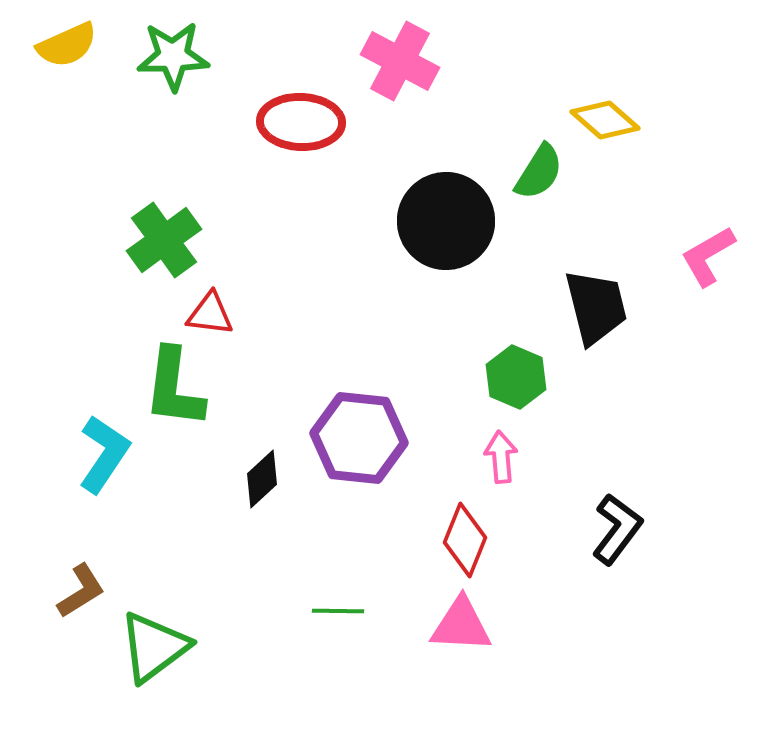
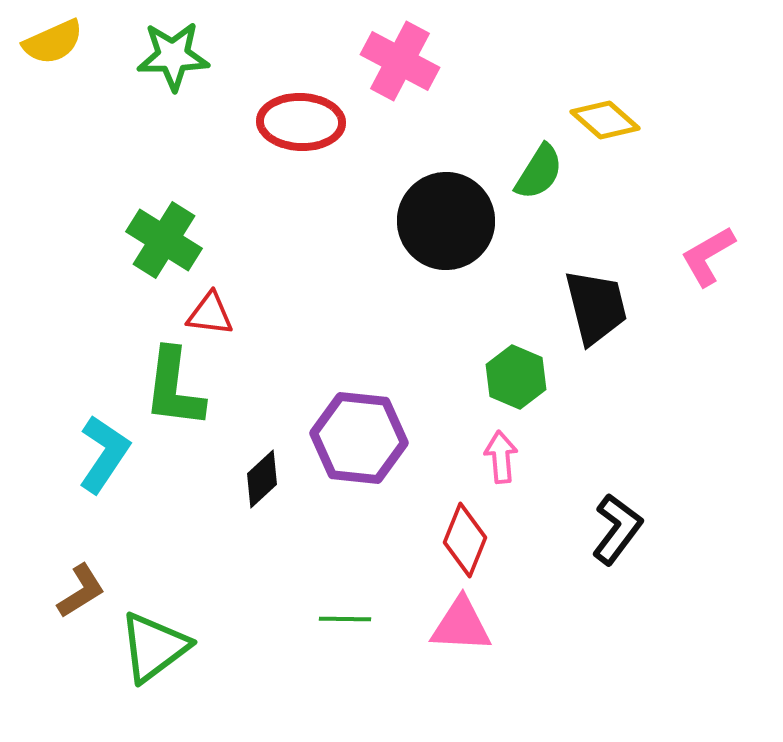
yellow semicircle: moved 14 px left, 3 px up
green cross: rotated 22 degrees counterclockwise
green line: moved 7 px right, 8 px down
